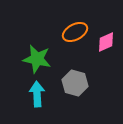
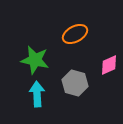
orange ellipse: moved 2 px down
pink diamond: moved 3 px right, 23 px down
green star: moved 2 px left, 1 px down
